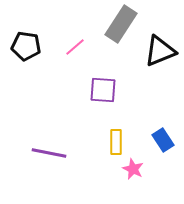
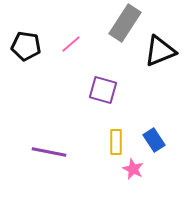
gray rectangle: moved 4 px right, 1 px up
pink line: moved 4 px left, 3 px up
purple square: rotated 12 degrees clockwise
blue rectangle: moved 9 px left
purple line: moved 1 px up
